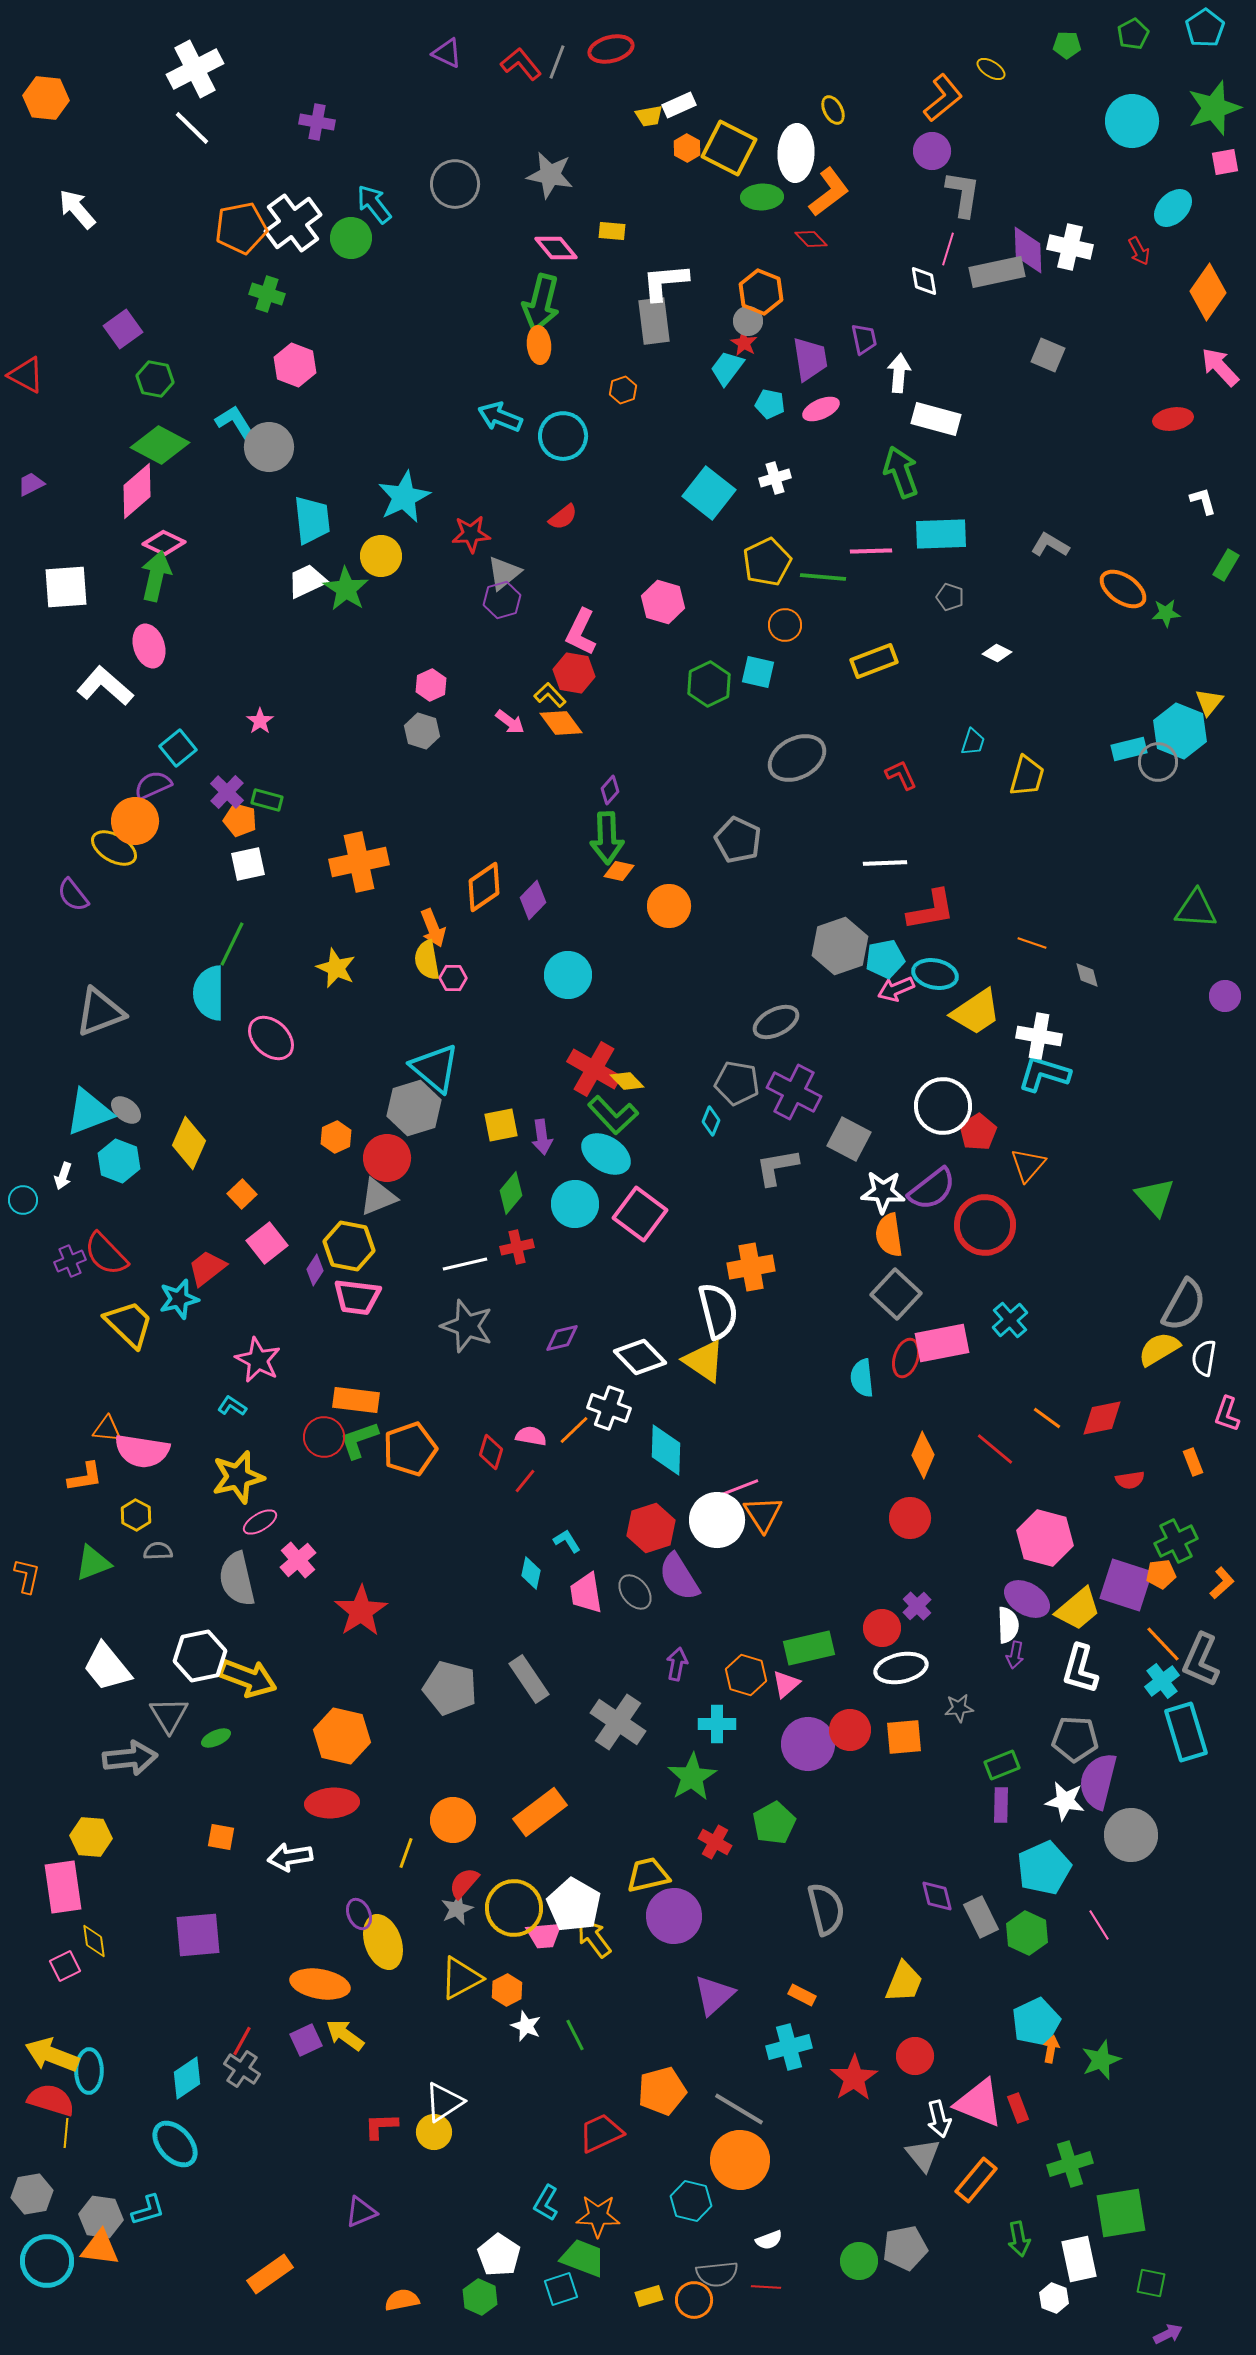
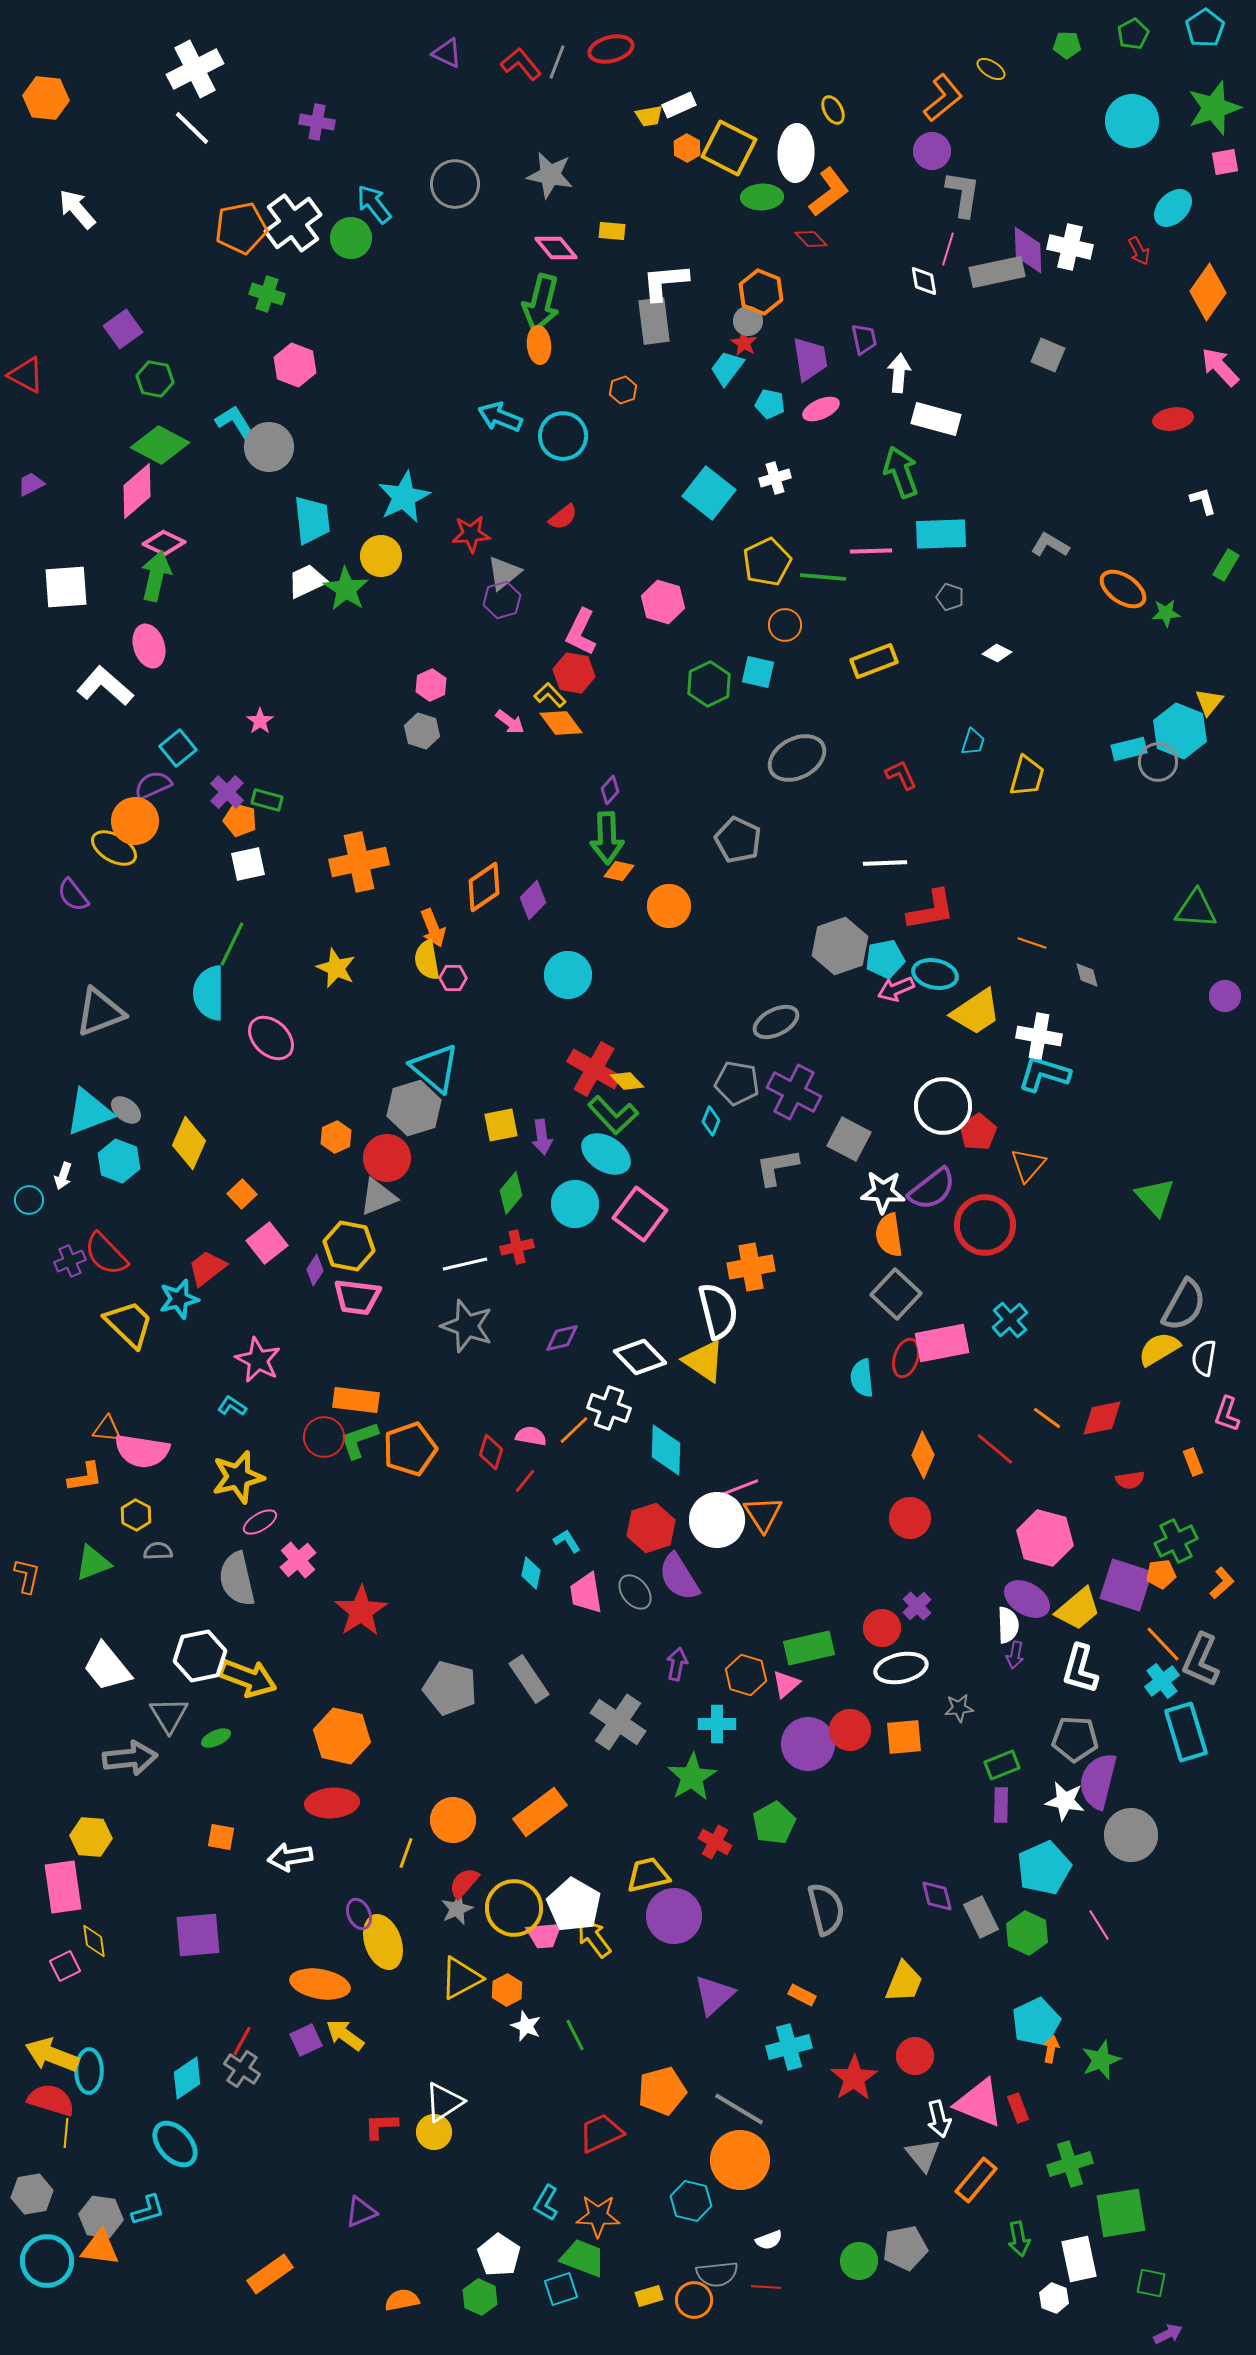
cyan circle at (23, 1200): moved 6 px right
